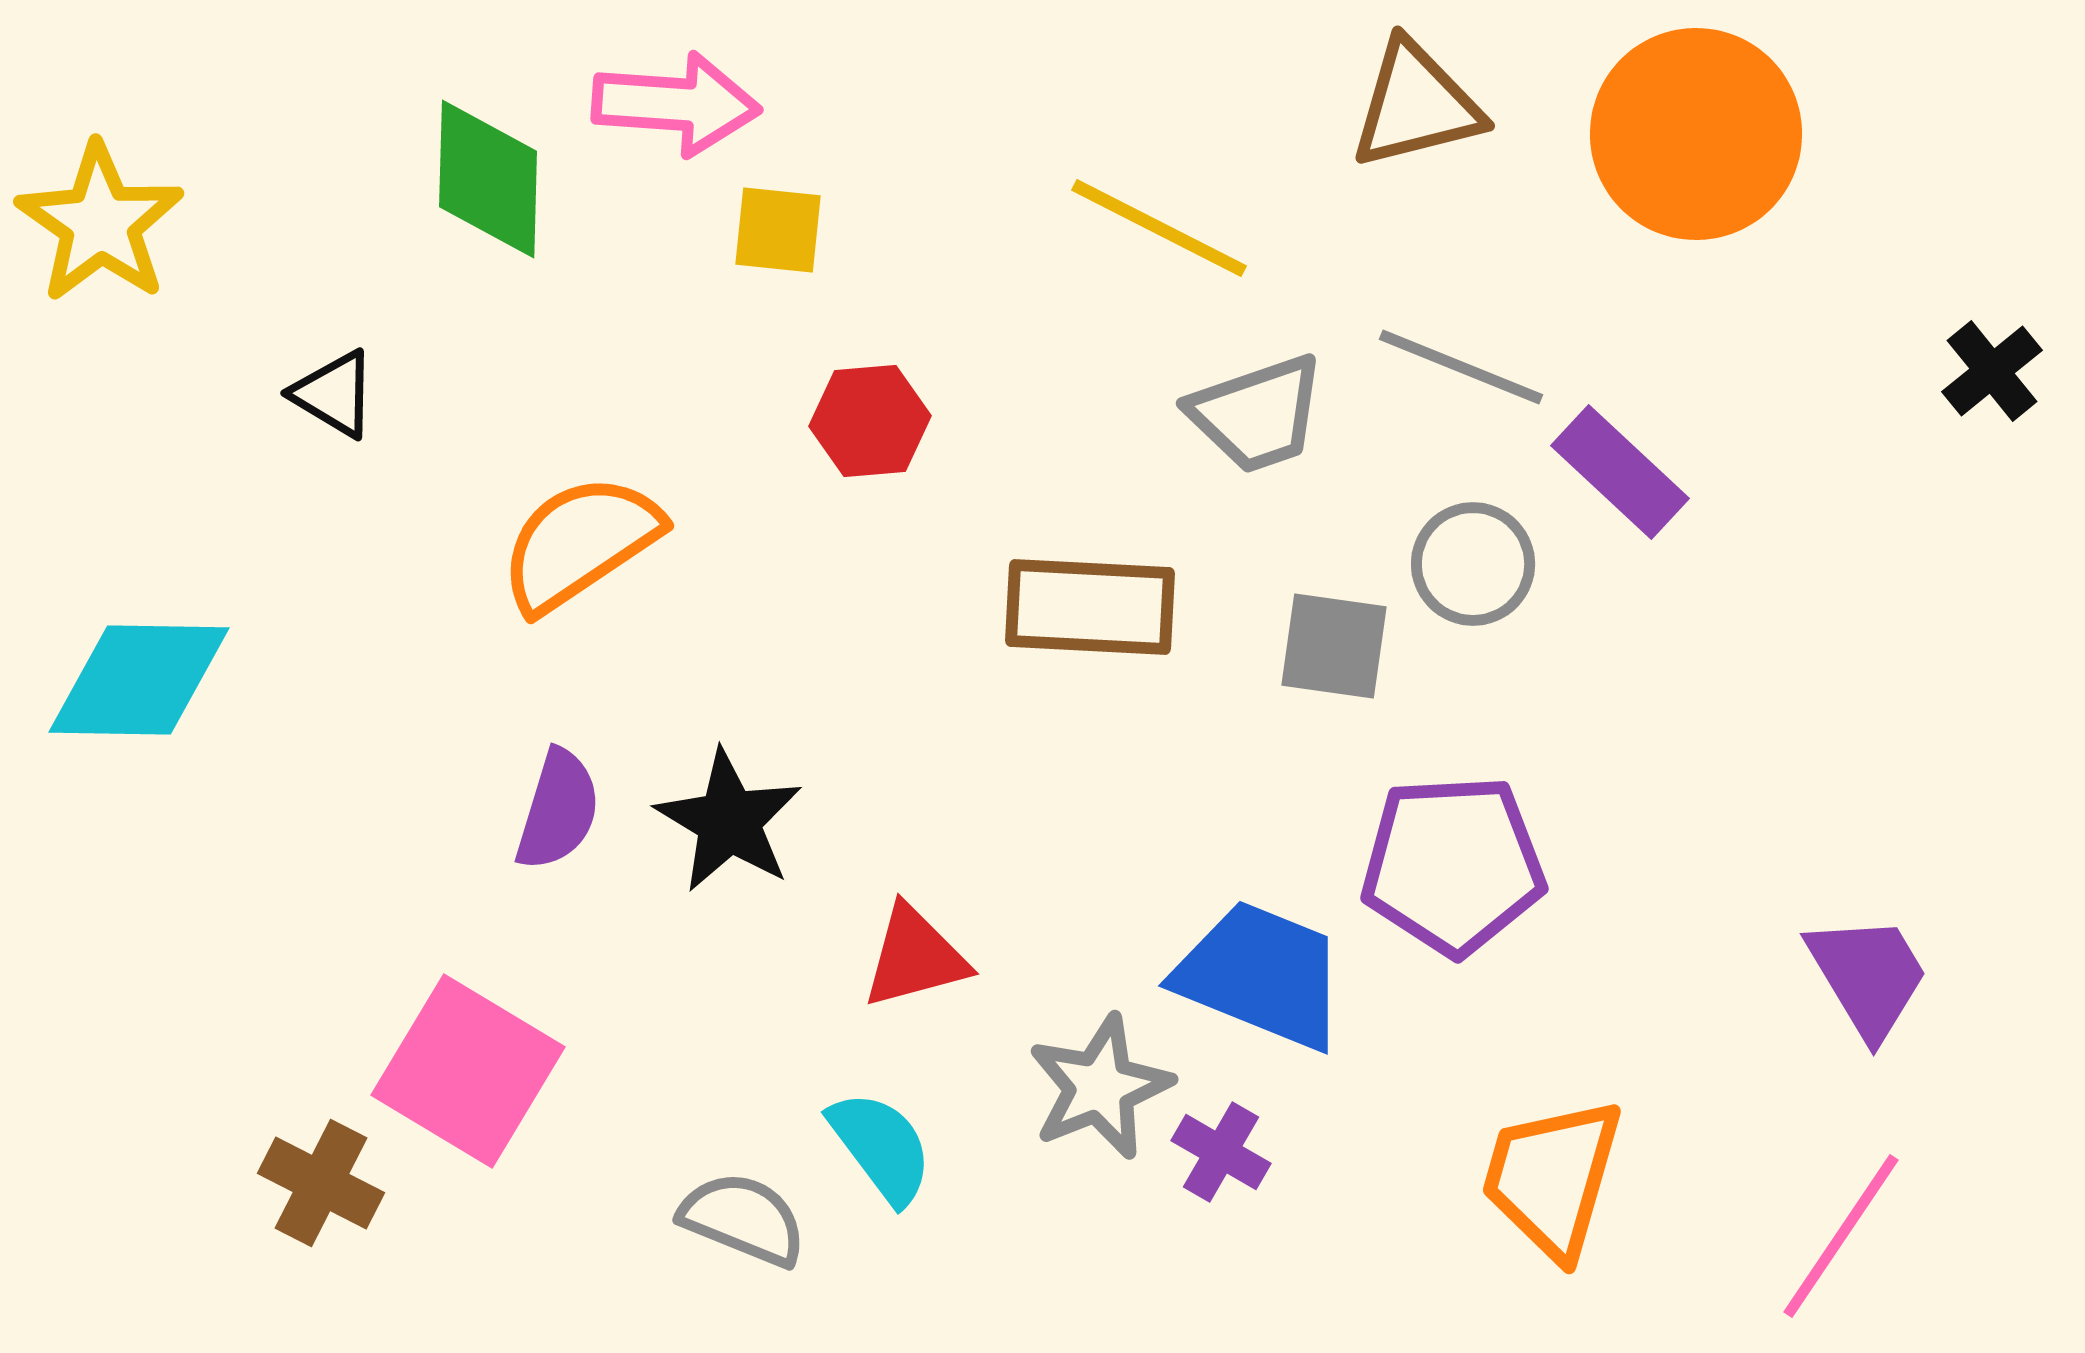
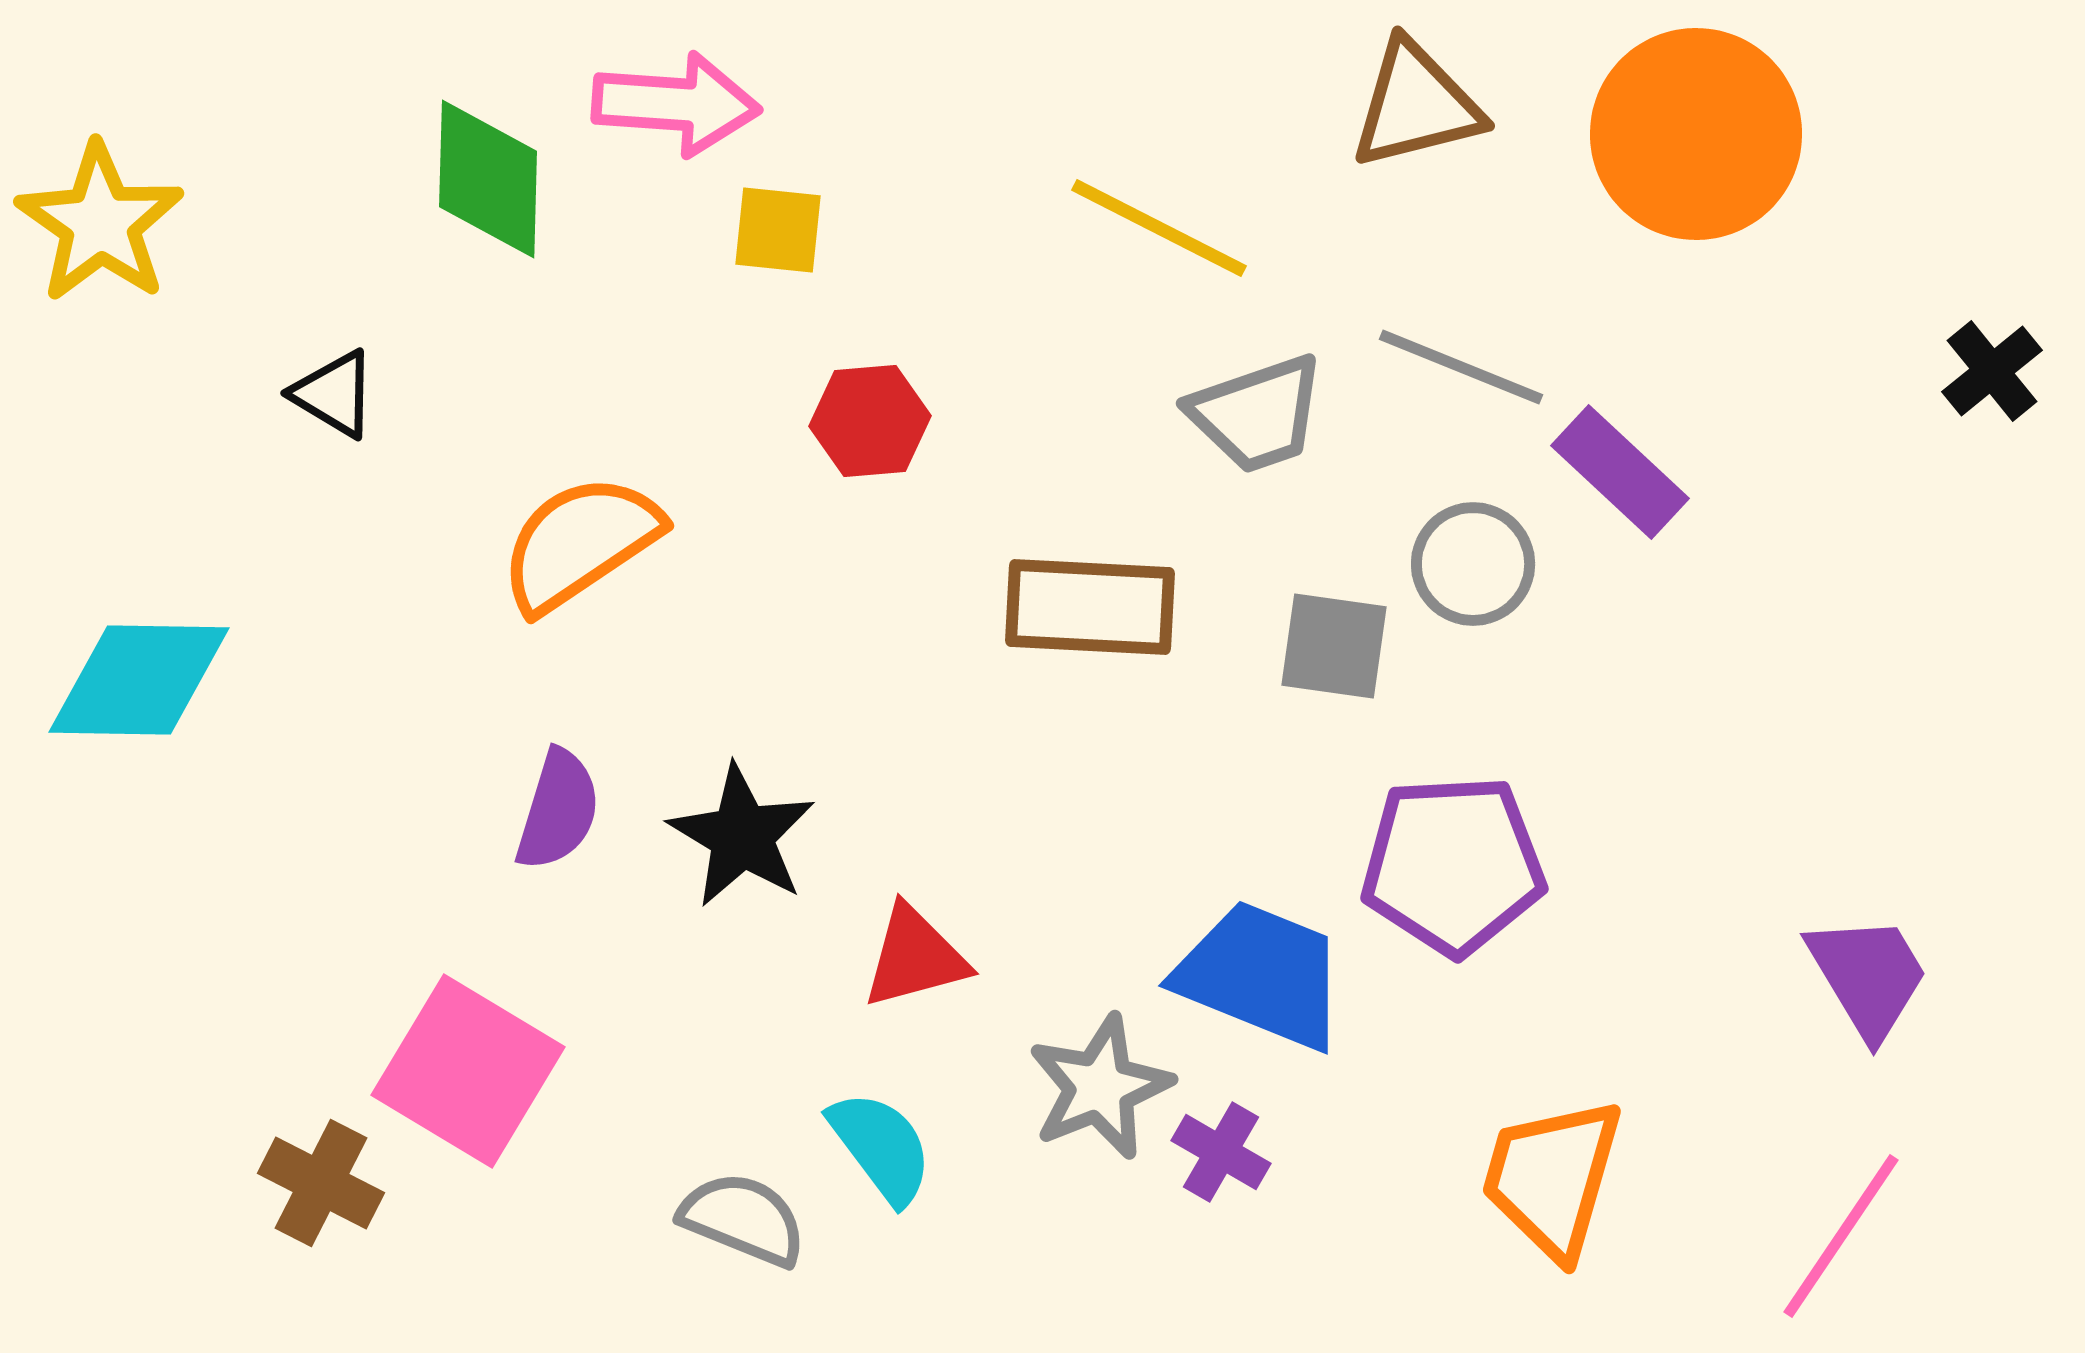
black star: moved 13 px right, 15 px down
